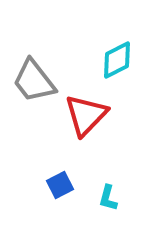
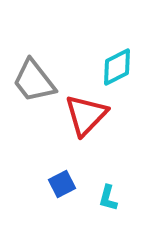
cyan diamond: moved 7 px down
blue square: moved 2 px right, 1 px up
